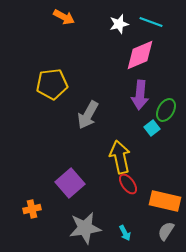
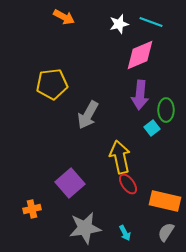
green ellipse: rotated 30 degrees counterclockwise
gray semicircle: moved 1 px down
